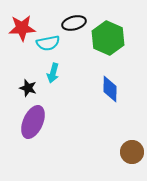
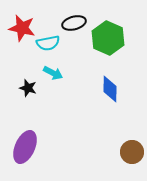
red star: rotated 16 degrees clockwise
cyan arrow: rotated 78 degrees counterclockwise
purple ellipse: moved 8 px left, 25 px down
